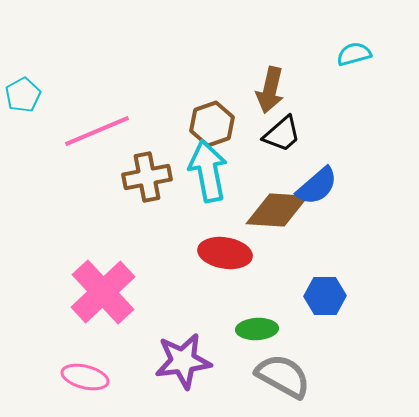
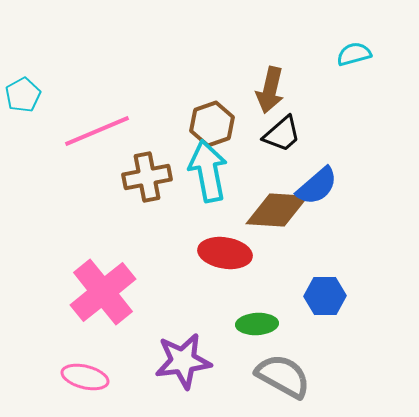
pink cross: rotated 4 degrees clockwise
green ellipse: moved 5 px up
